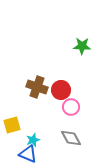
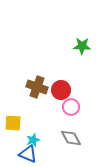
yellow square: moved 1 px right, 2 px up; rotated 18 degrees clockwise
